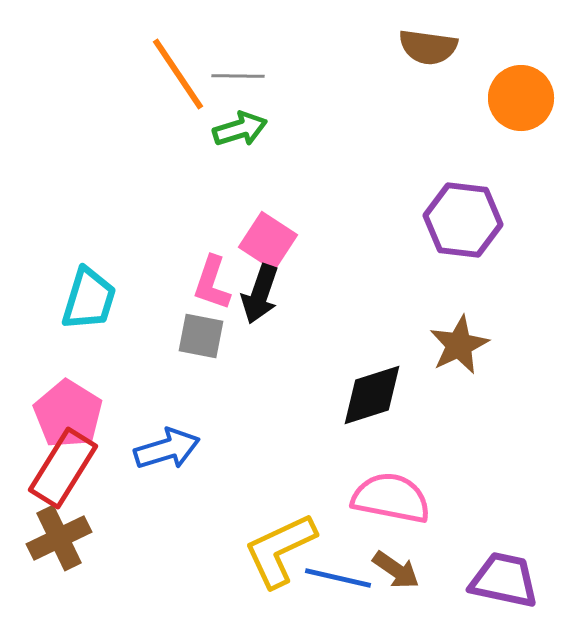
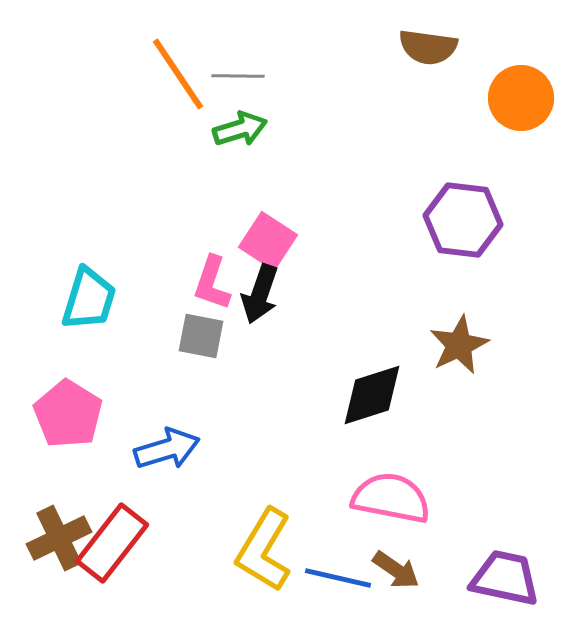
red rectangle: moved 49 px right, 75 px down; rotated 6 degrees clockwise
yellow L-shape: moved 16 px left; rotated 34 degrees counterclockwise
purple trapezoid: moved 1 px right, 2 px up
